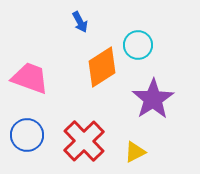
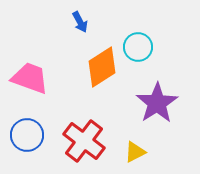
cyan circle: moved 2 px down
purple star: moved 4 px right, 4 px down
red cross: rotated 9 degrees counterclockwise
